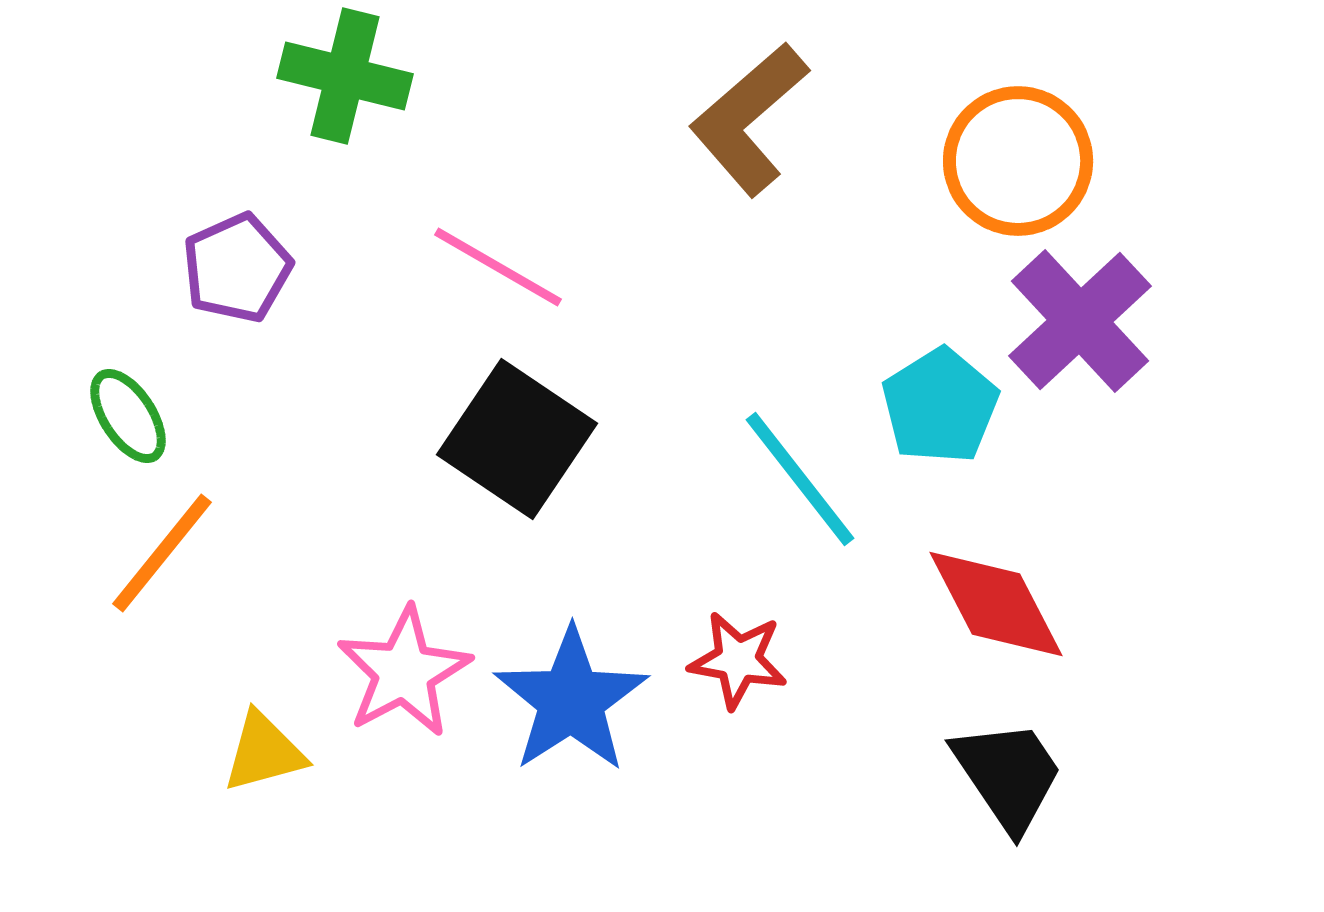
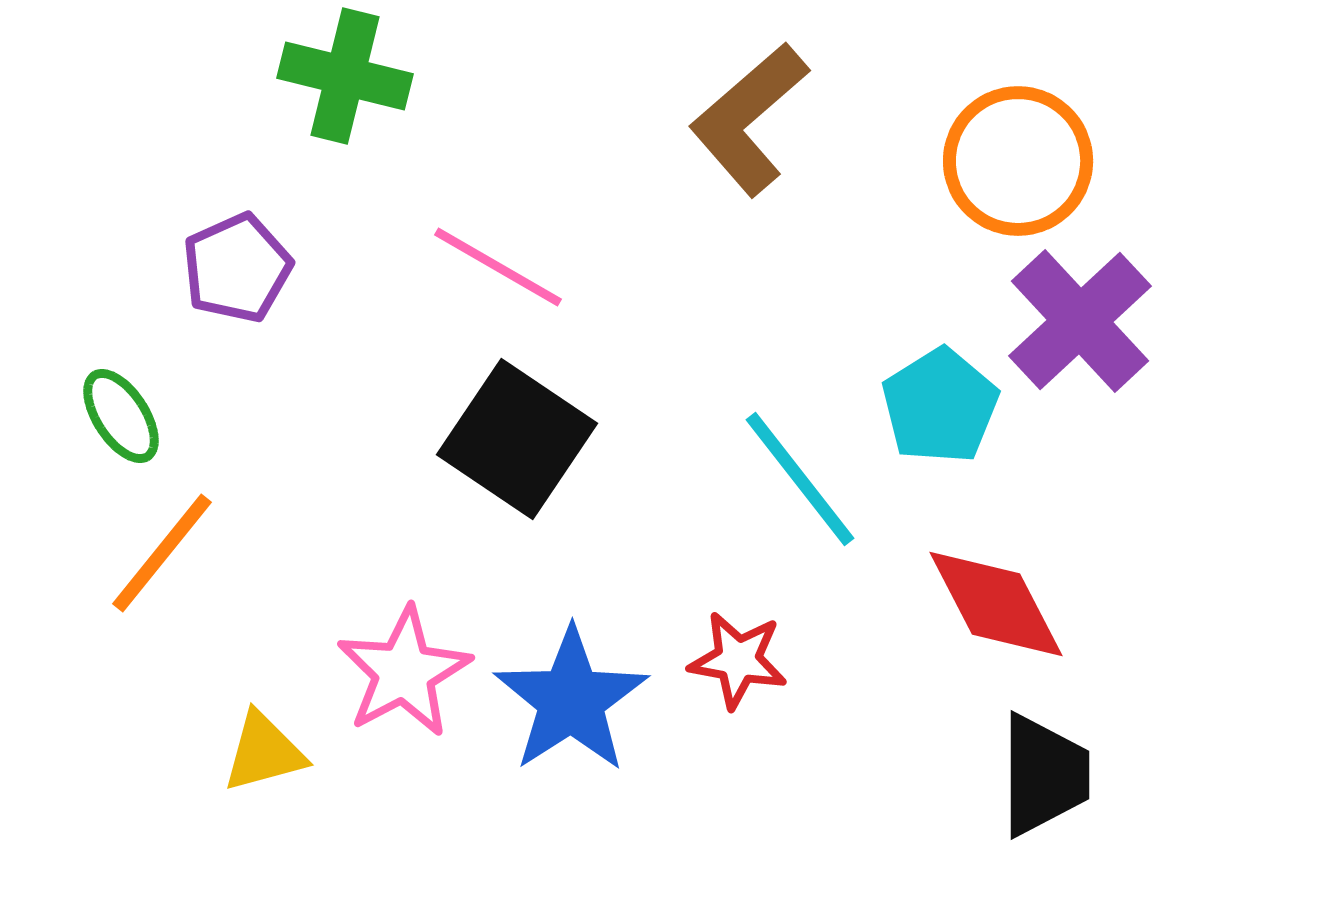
green ellipse: moved 7 px left
black trapezoid: moved 36 px right; rotated 34 degrees clockwise
